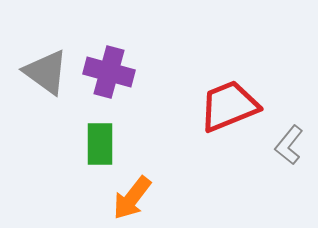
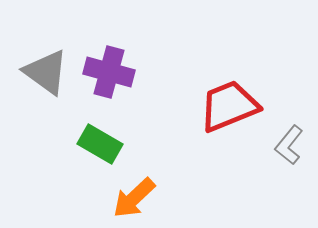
green rectangle: rotated 60 degrees counterclockwise
orange arrow: moved 2 px right; rotated 9 degrees clockwise
